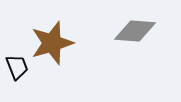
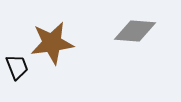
brown star: rotated 9 degrees clockwise
